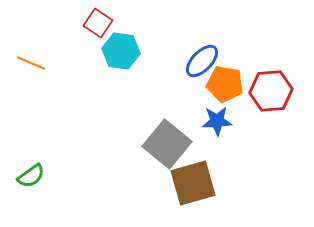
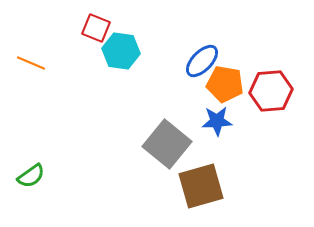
red square: moved 2 px left, 5 px down; rotated 12 degrees counterclockwise
brown square: moved 8 px right, 3 px down
